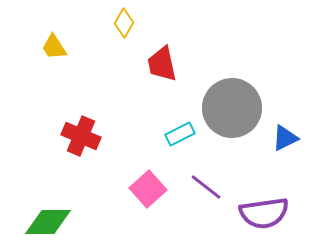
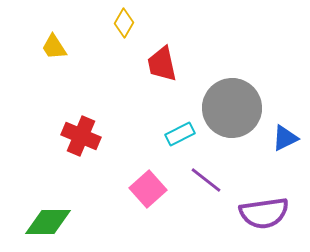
purple line: moved 7 px up
